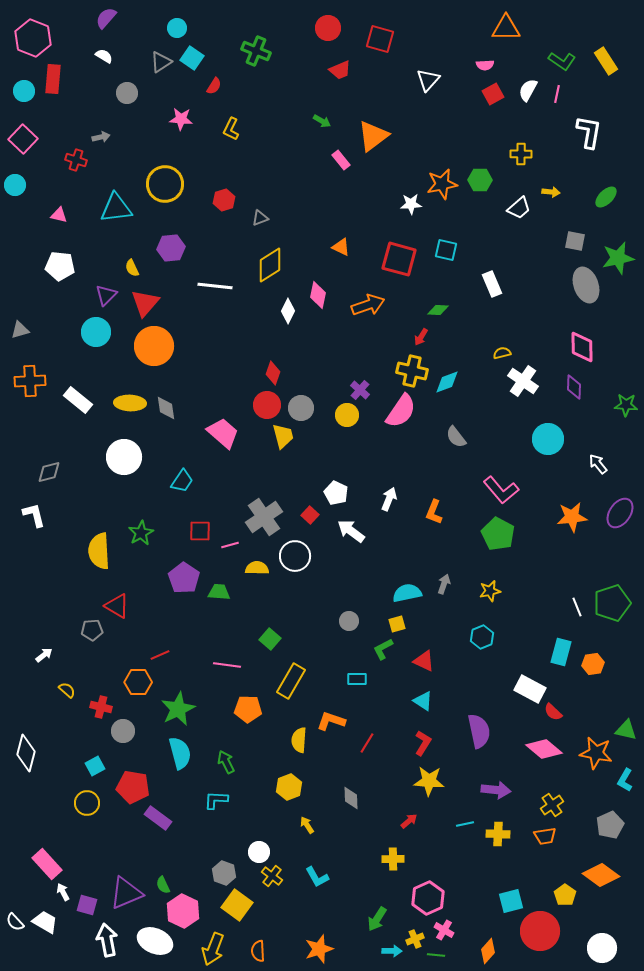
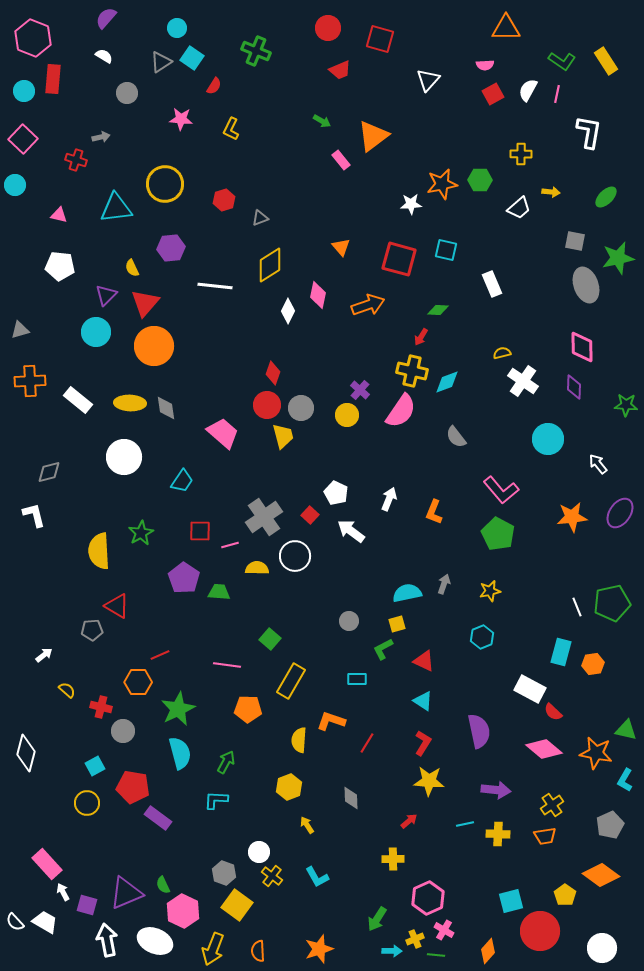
orange triangle at (341, 247): rotated 24 degrees clockwise
green pentagon at (612, 603): rotated 6 degrees clockwise
green arrow at (226, 762): rotated 55 degrees clockwise
